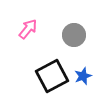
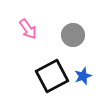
pink arrow: rotated 105 degrees clockwise
gray circle: moved 1 px left
